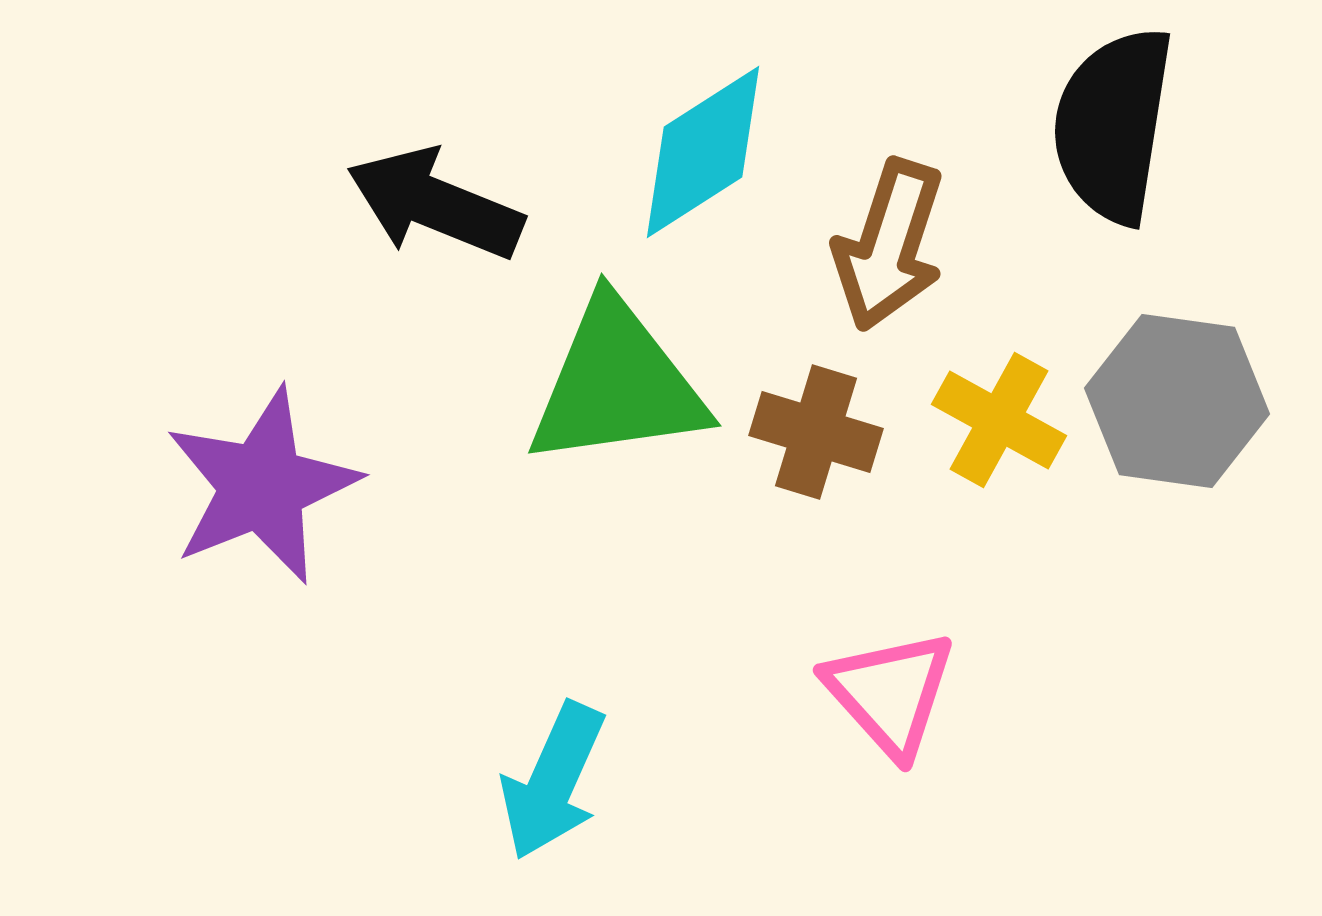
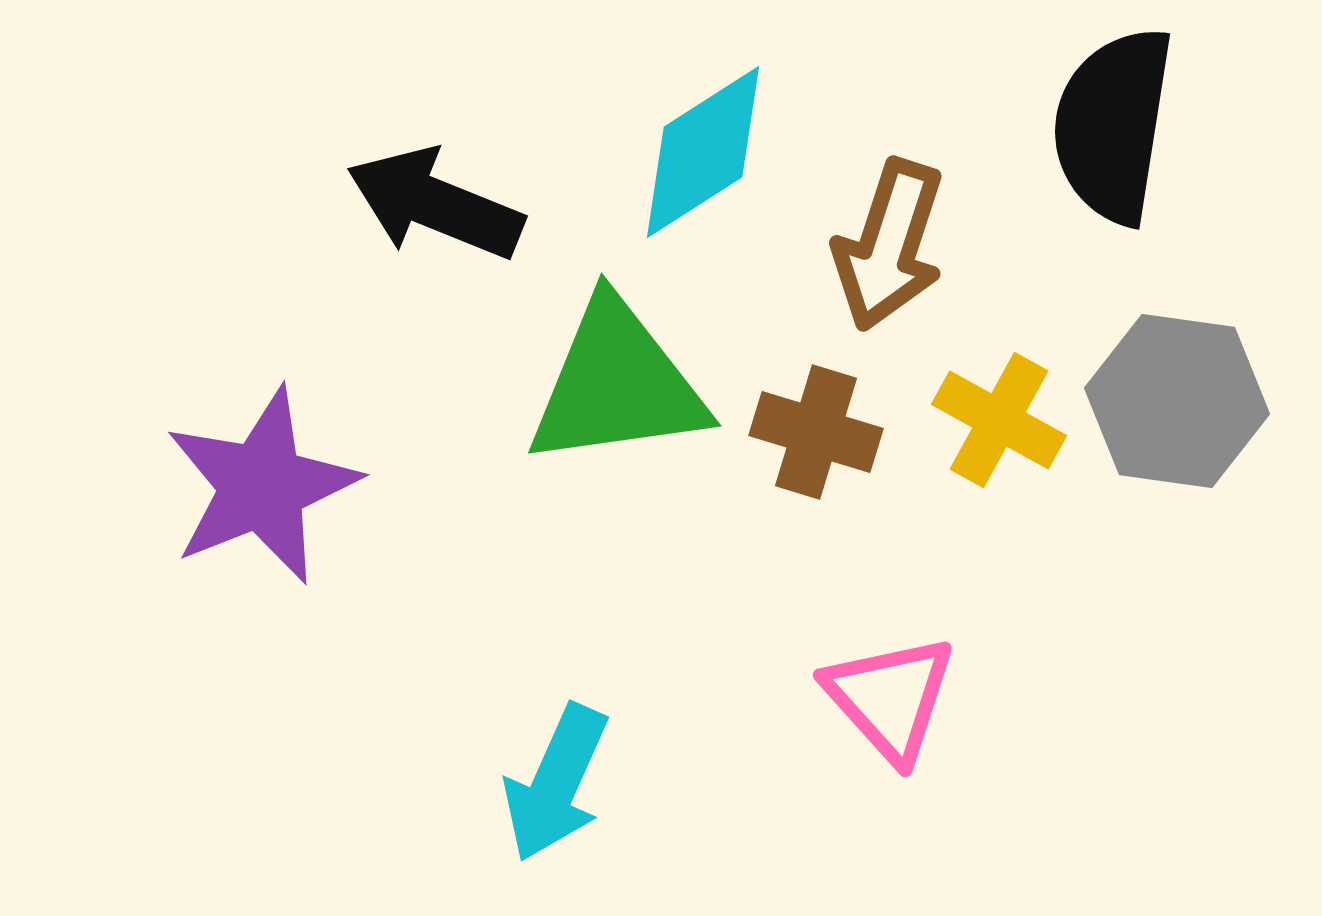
pink triangle: moved 5 px down
cyan arrow: moved 3 px right, 2 px down
